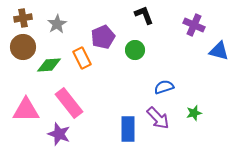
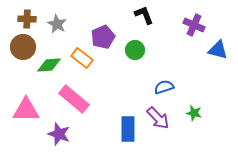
brown cross: moved 4 px right, 1 px down; rotated 12 degrees clockwise
gray star: rotated 12 degrees counterclockwise
blue triangle: moved 1 px left, 1 px up
orange rectangle: rotated 25 degrees counterclockwise
pink rectangle: moved 5 px right, 4 px up; rotated 12 degrees counterclockwise
green star: rotated 28 degrees clockwise
